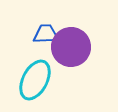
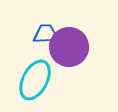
purple circle: moved 2 px left
